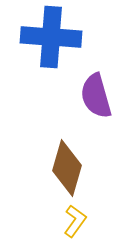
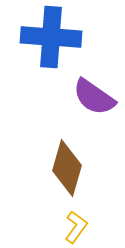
purple semicircle: moved 2 px left, 1 px down; rotated 39 degrees counterclockwise
yellow L-shape: moved 1 px right, 6 px down
